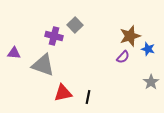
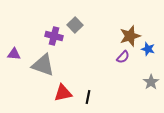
purple triangle: moved 1 px down
